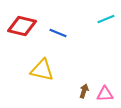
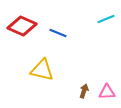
red diamond: rotated 12 degrees clockwise
pink triangle: moved 2 px right, 2 px up
